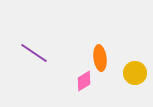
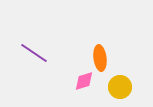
yellow circle: moved 15 px left, 14 px down
pink diamond: rotated 15 degrees clockwise
